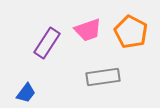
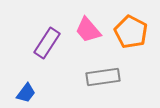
pink trapezoid: rotated 68 degrees clockwise
